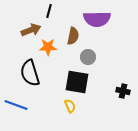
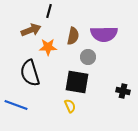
purple semicircle: moved 7 px right, 15 px down
